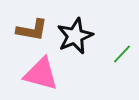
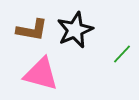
black star: moved 6 px up
